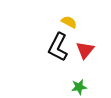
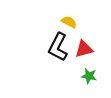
red triangle: moved 1 px left, 1 px up; rotated 36 degrees clockwise
green star: moved 10 px right, 11 px up; rotated 21 degrees clockwise
